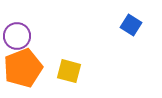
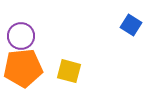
purple circle: moved 4 px right
orange pentagon: rotated 15 degrees clockwise
